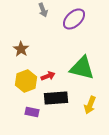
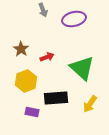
purple ellipse: rotated 30 degrees clockwise
green triangle: rotated 28 degrees clockwise
red arrow: moved 1 px left, 19 px up
yellow arrow: moved 1 px up; rotated 12 degrees clockwise
